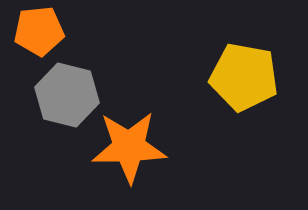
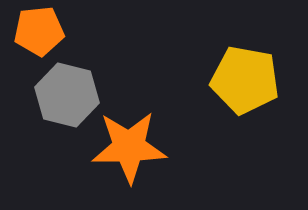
yellow pentagon: moved 1 px right, 3 px down
